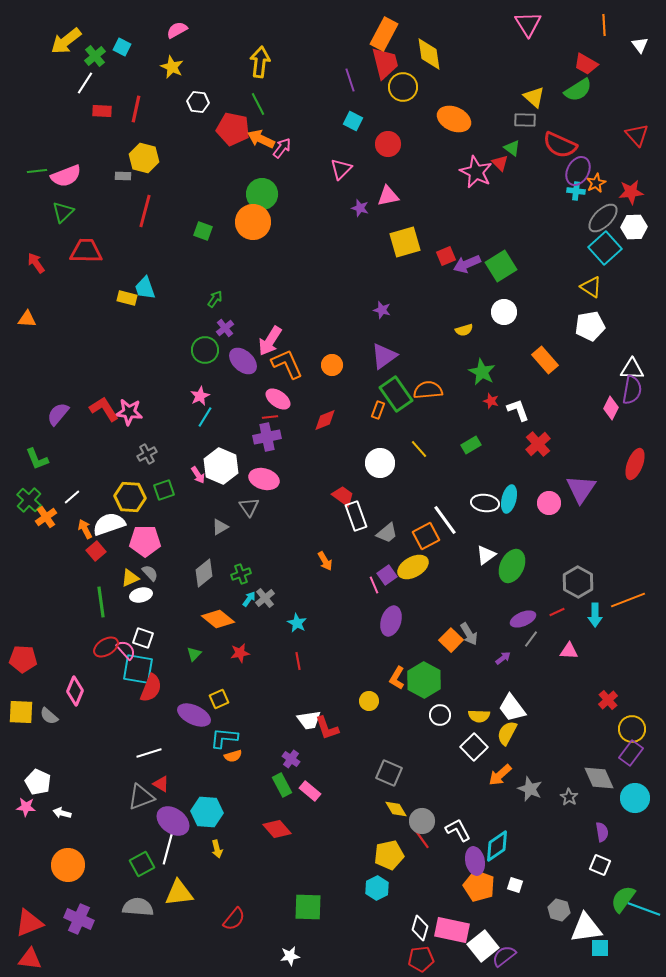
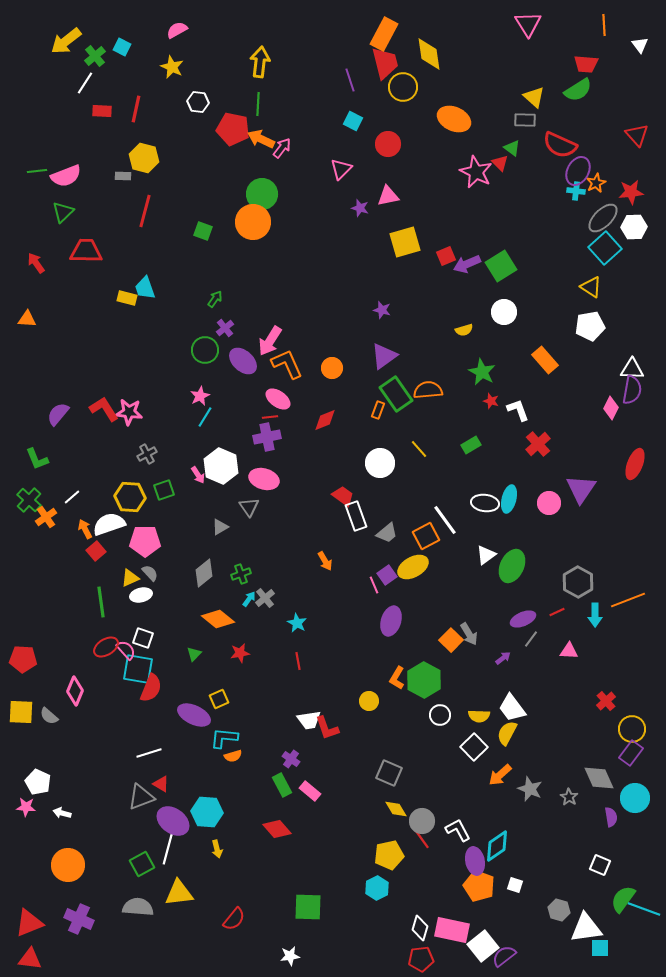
red trapezoid at (586, 64): rotated 25 degrees counterclockwise
green line at (258, 104): rotated 30 degrees clockwise
orange circle at (332, 365): moved 3 px down
red cross at (608, 700): moved 2 px left, 1 px down
purple semicircle at (602, 832): moved 9 px right, 15 px up
